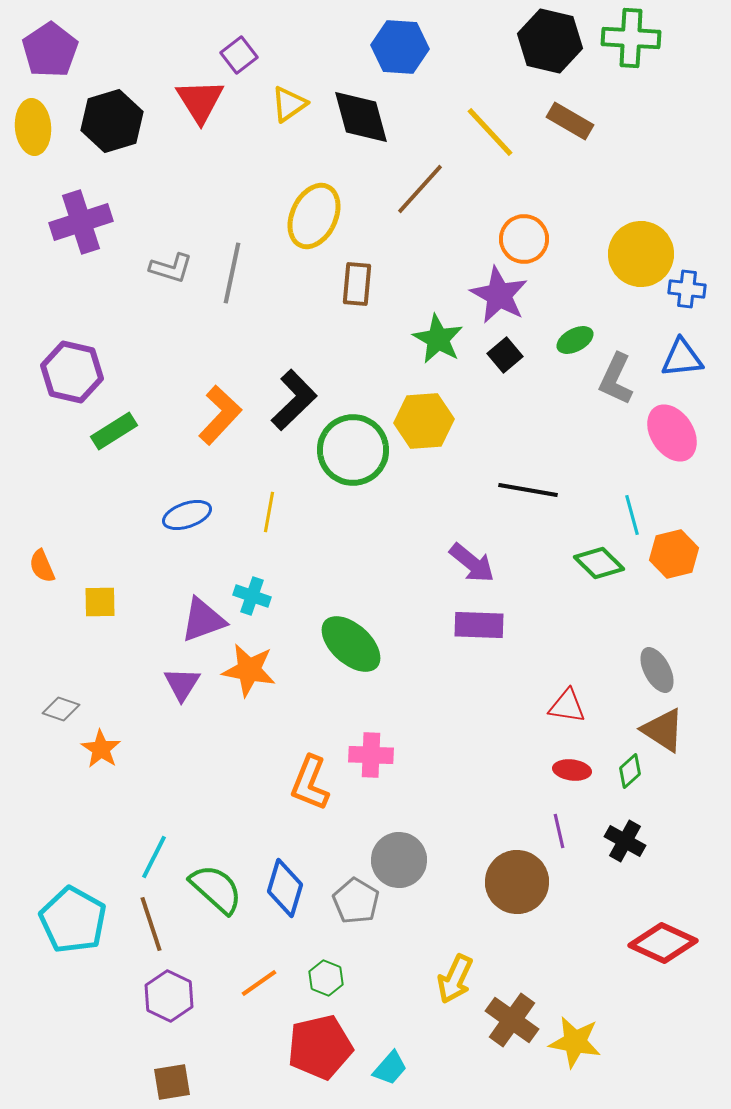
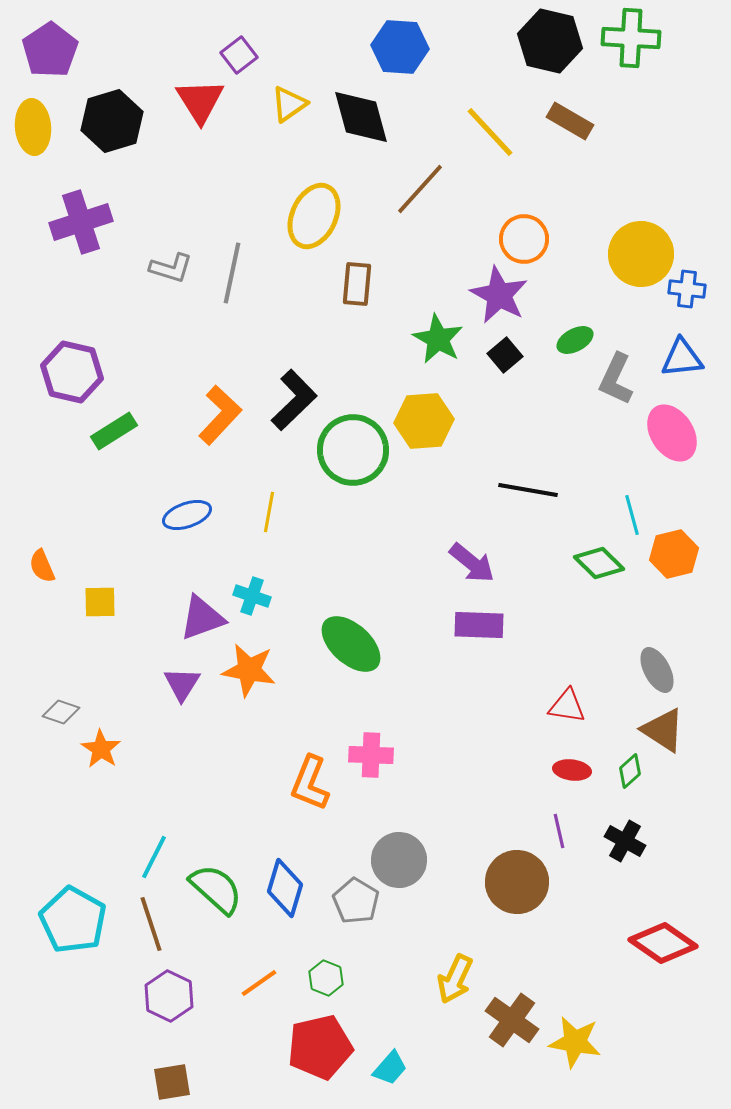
purple triangle at (203, 620): moved 1 px left, 2 px up
gray diamond at (61, 709): moved 3 px down
red diamond at (663, 943): rotated 10 degrees clockwise
